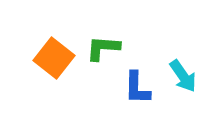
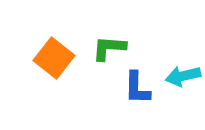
green L-shape: moved 6 px right
cyan arrow: rotated 112 degrees clockwise
